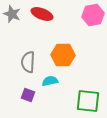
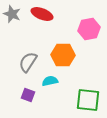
pink hexagon: moved 4 px left, 14 px down
gray semicircle: rotated 30 degrees clockwise
green square: moved 1 px up
